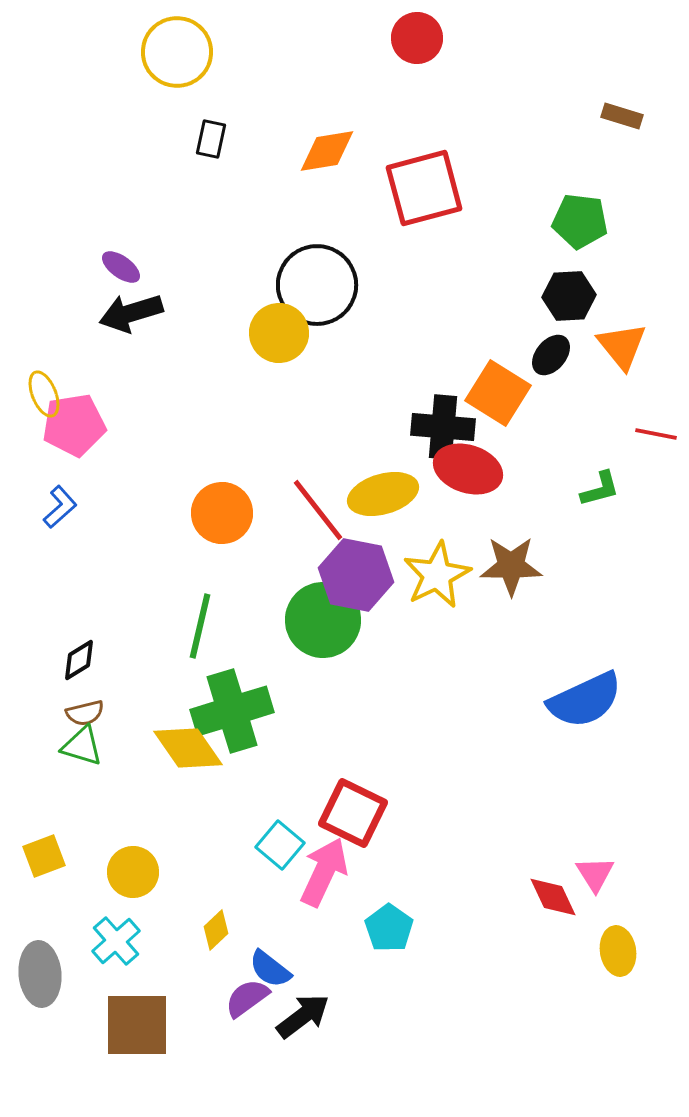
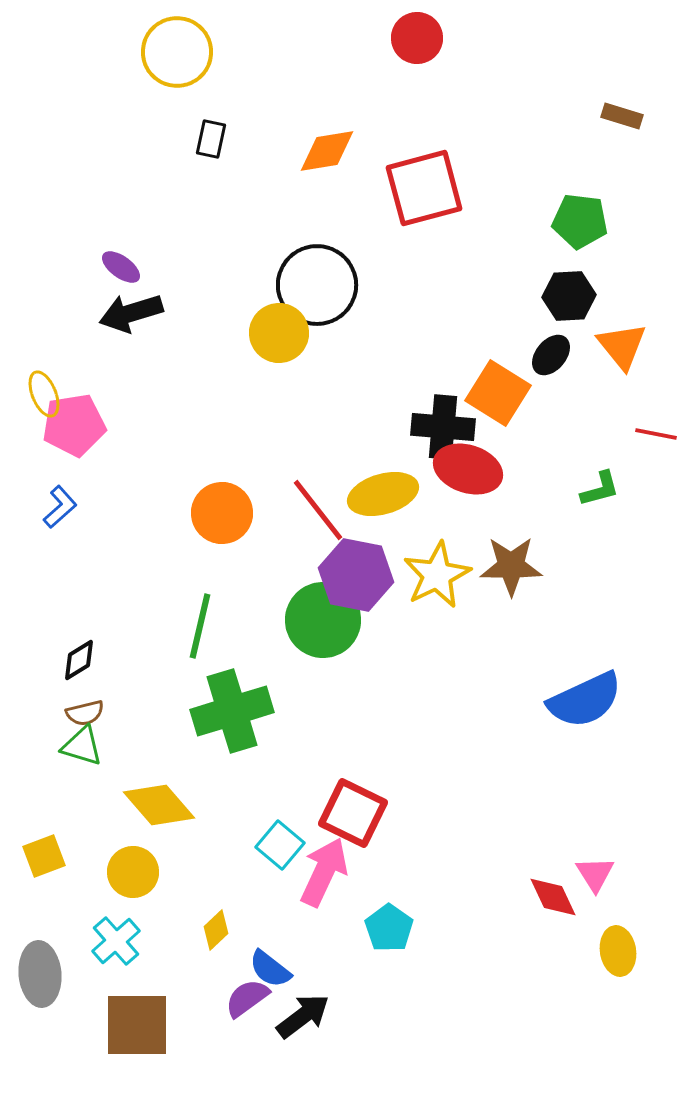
yellow diamond at (188, 748): moved 29 px left, 57 px down; rotated 6 degrees counterclockwise
